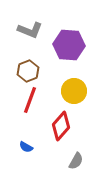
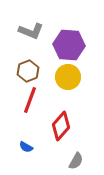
gray L-shape: moved 1 px right, 1 px down
yellow circle: moved 6 px left, 14 px up
